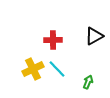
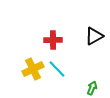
green arrow: moved 4 px right, 6 px down
